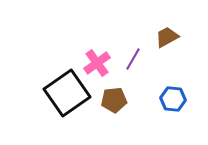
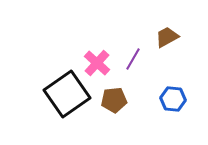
pink cross: rotated 12 degrees counterclockwise
black square: moved 1 px down
